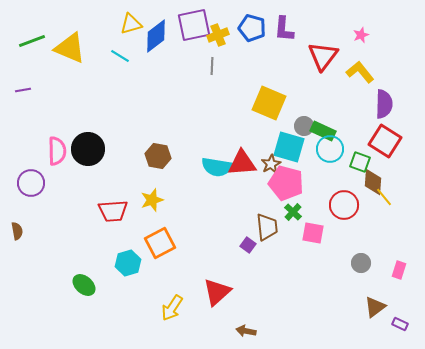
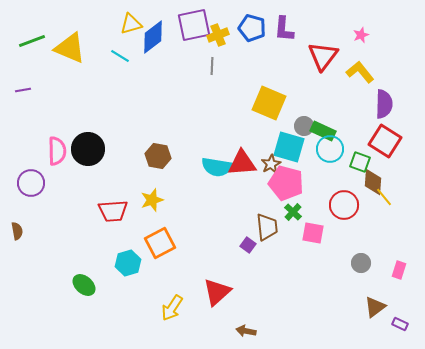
blue diamond at (156, 36): moved 3 px left, 1 px down
